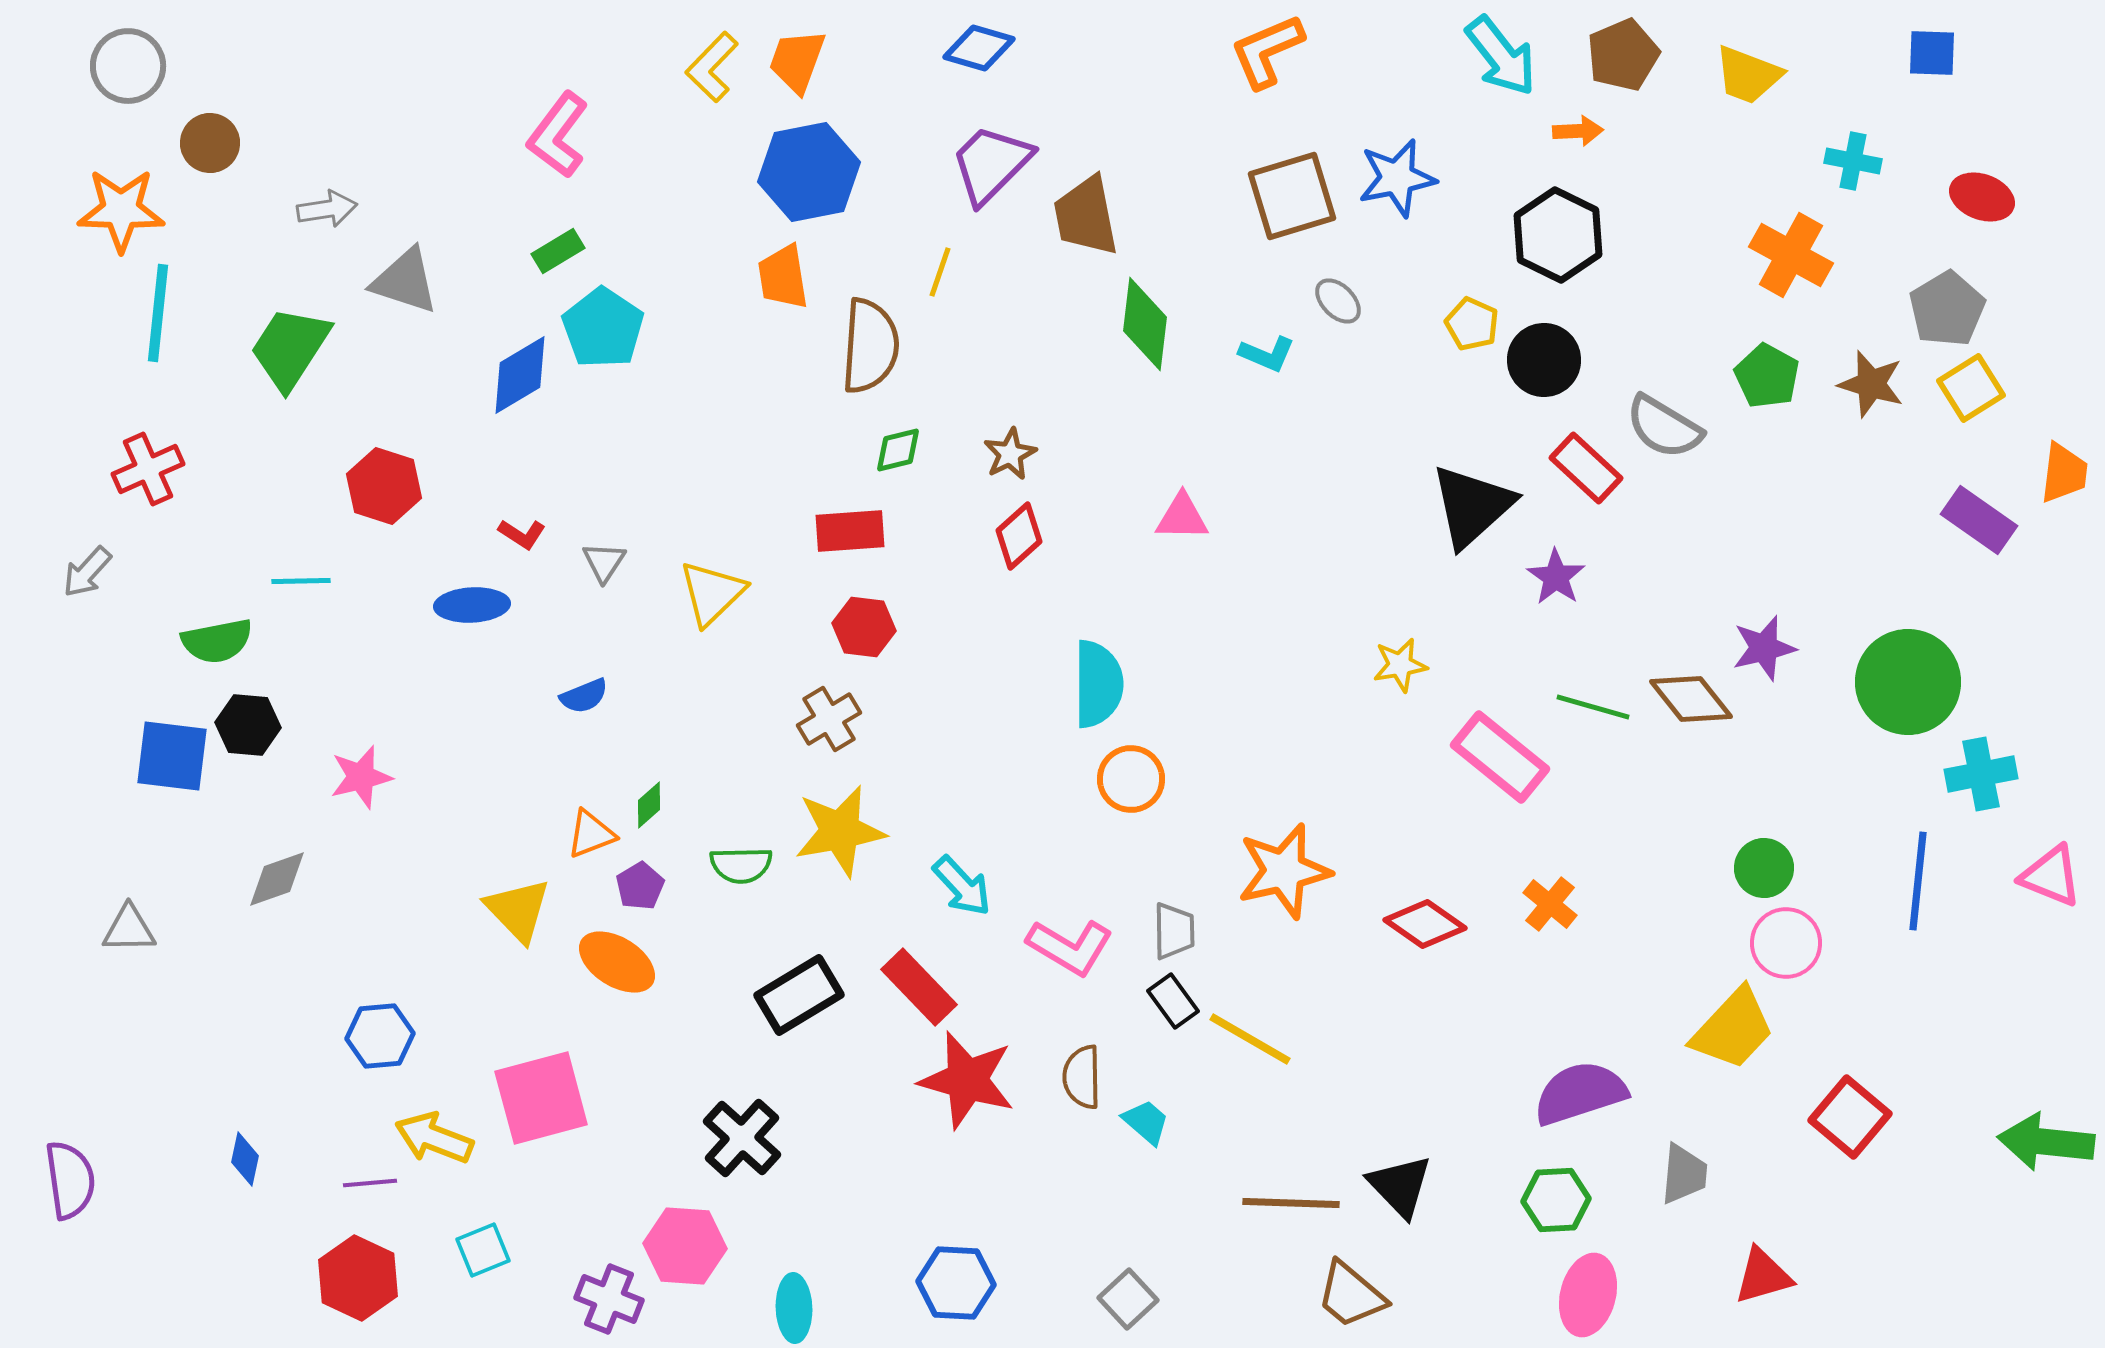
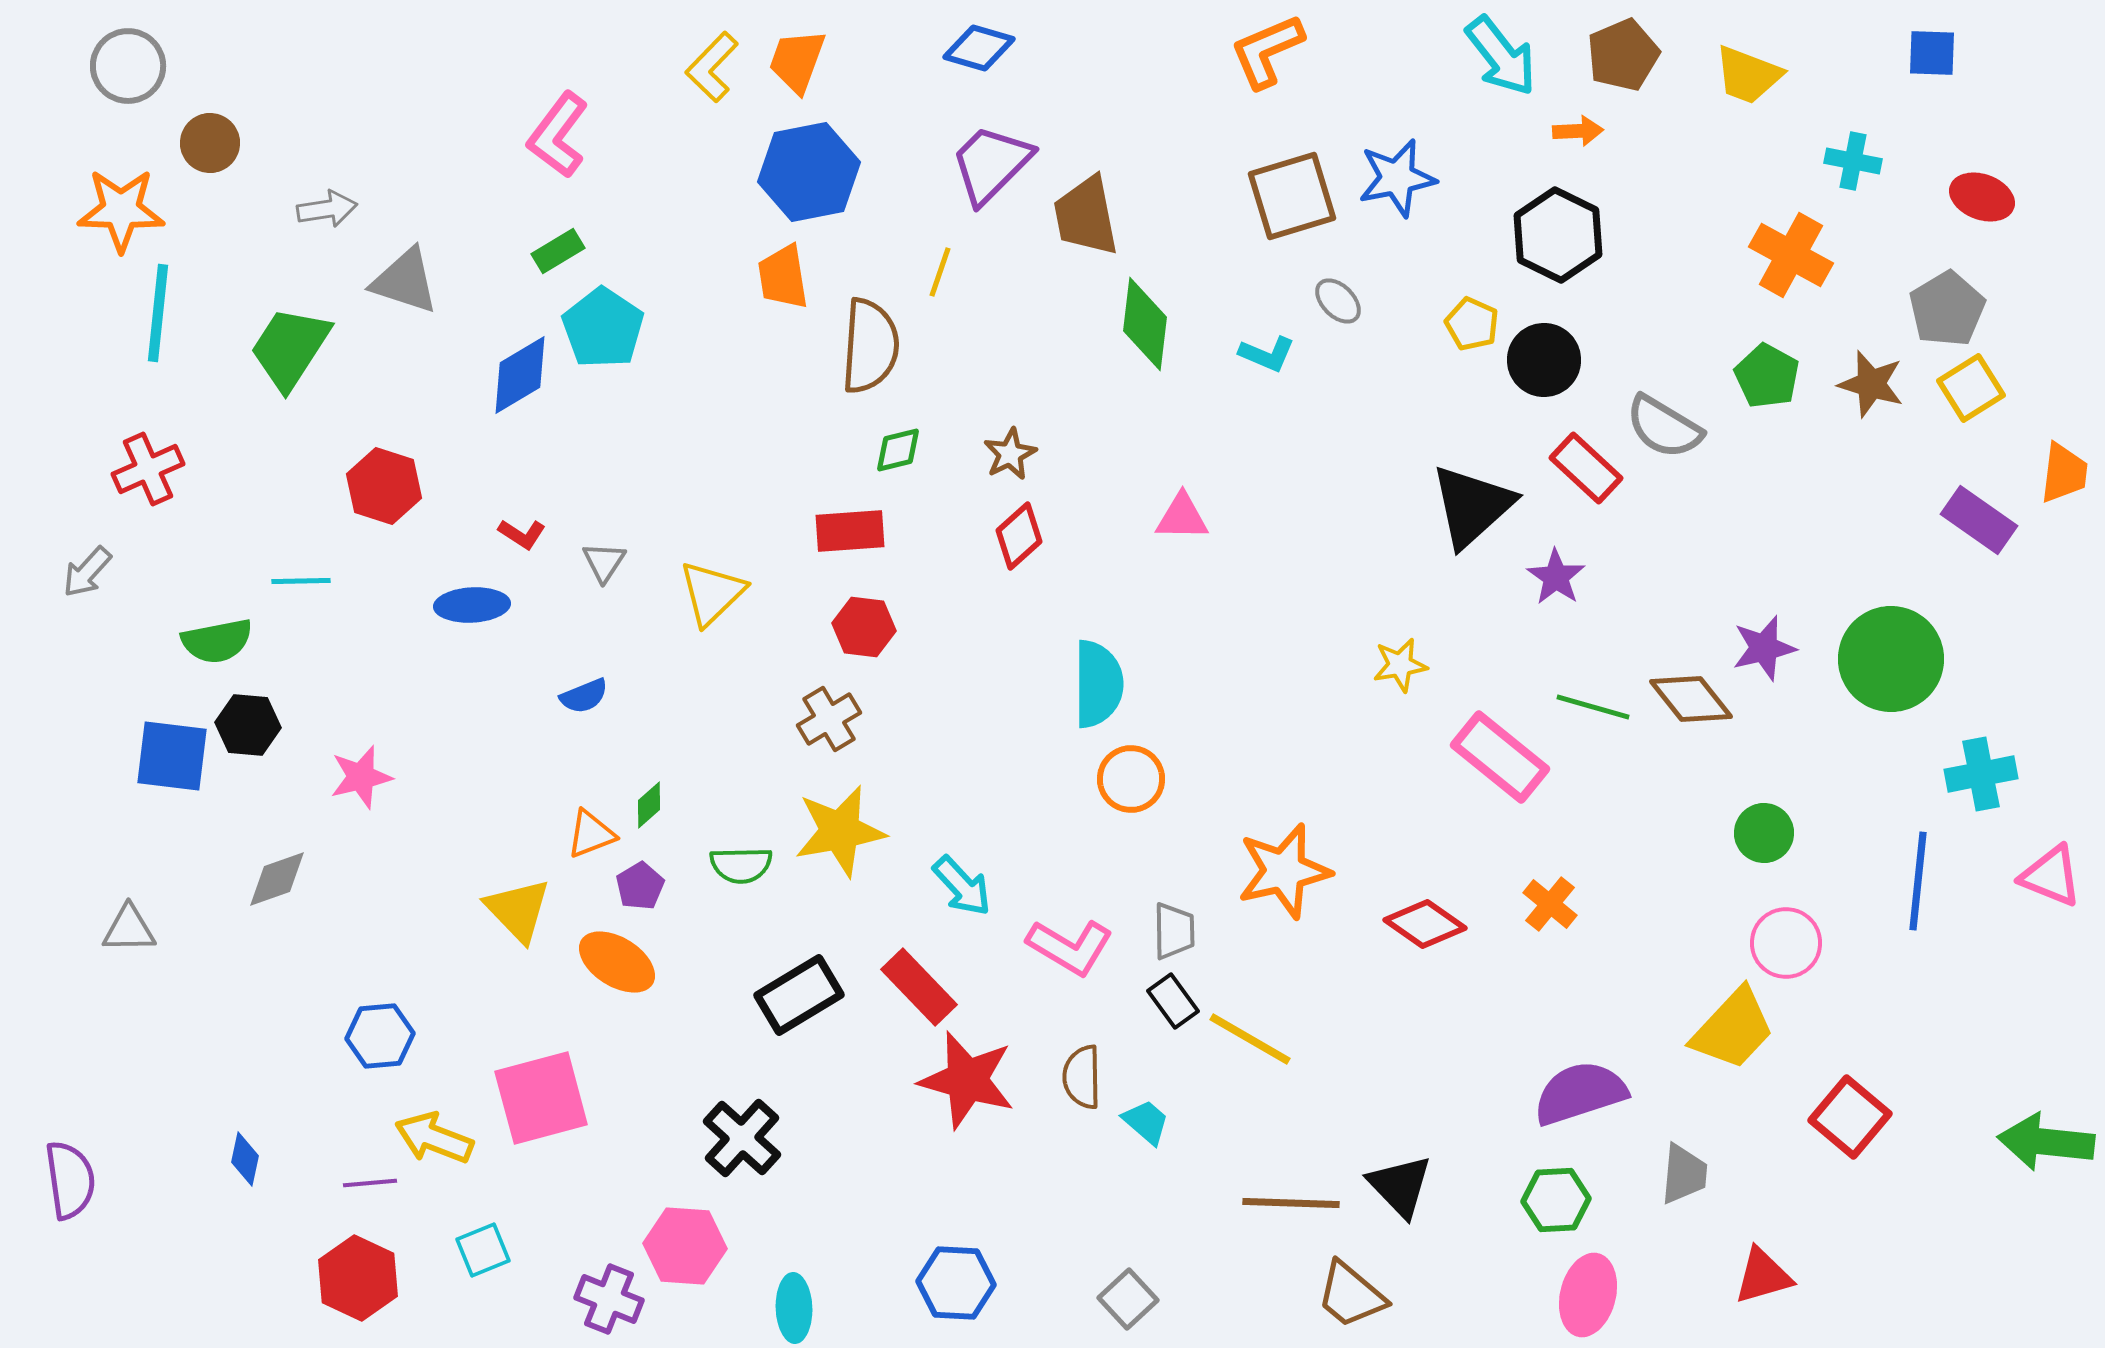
green circle at (1908, 682): moved 17 px left, 23 px up
green circle at (1764, 868): moved 35 px up
